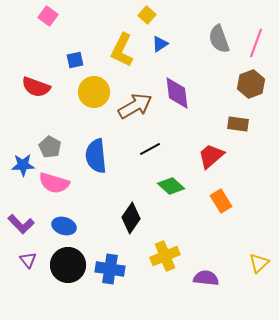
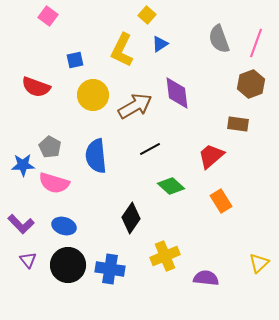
yellow circle: moved 1 px left, 3 px down
